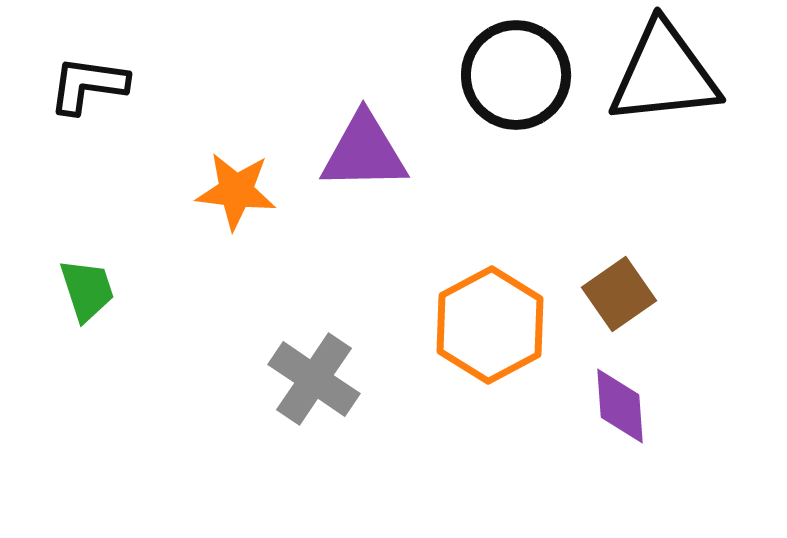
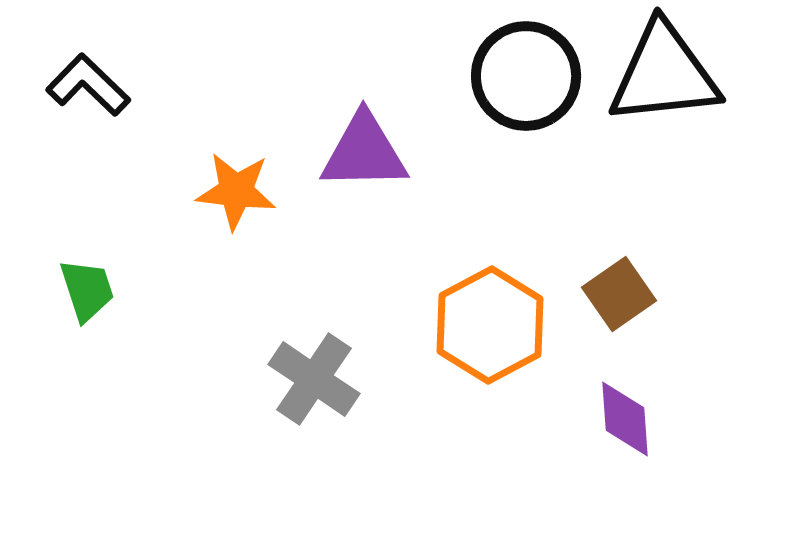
black circle: moved 10 px right, 1 px down
black L-shape: rotated 36 degrees clockwise
purple diamond: moved 5 px right, 13 px down
